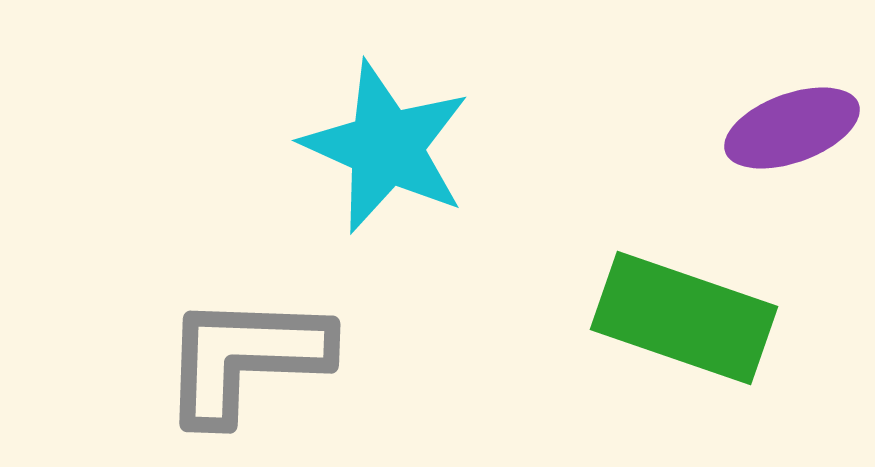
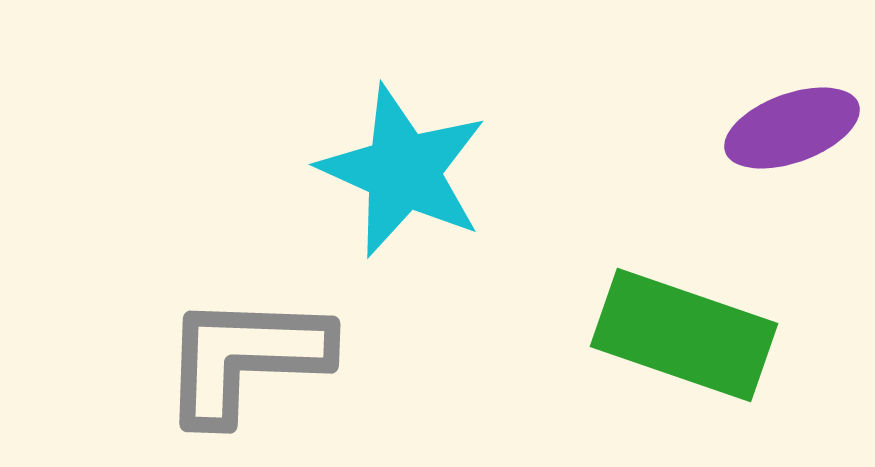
cyan star: moved 17 px right, 24 px down
green rectangle: moved 17 px down
